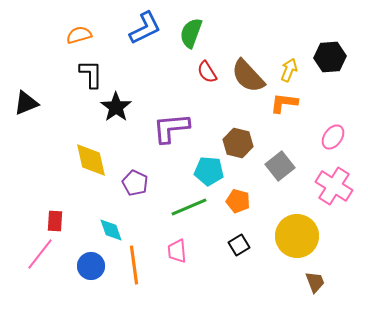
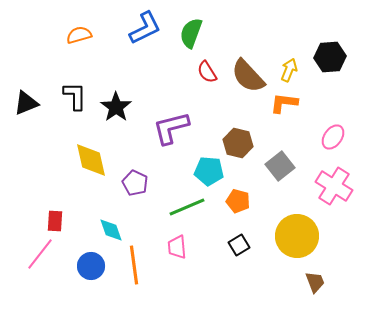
black L-shape: moved 16 px left, 22 px down
purple L-shape: rotated 9 degrees counterclockwise
green line: moved 2 px left
pink trapezoid: moved 4 px up
